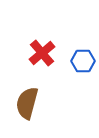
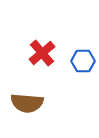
brown semicircle: rotated 100 degrees counterclockwise
